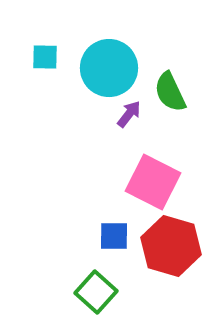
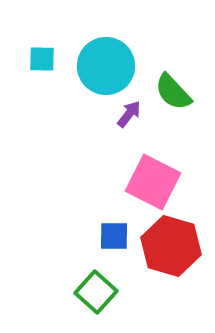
cyan square: moved 3 px left, 2 px down
cyan circle: moved 3 px left, 2 px up
green semicircle: moved 3 px right; rotated 18 degrees counterclockwise
